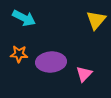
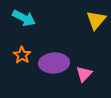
orange star: moved 3 px right, 1 px down; rotated 30 degrees clockwise
purple ellipse: moved 3 px right, 1 px down
